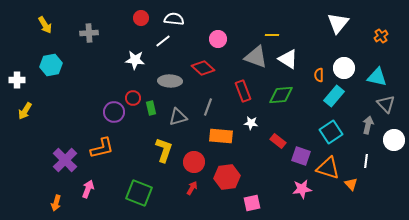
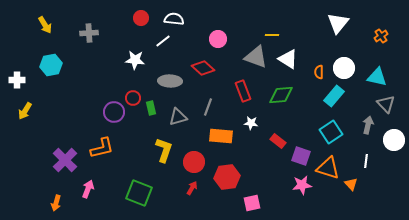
orange semicircle at (319, 75): moved 3 px up
pink star at (302, 189): moved 4 px up
